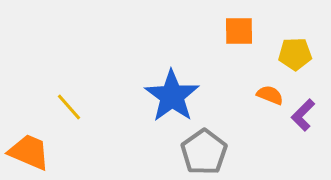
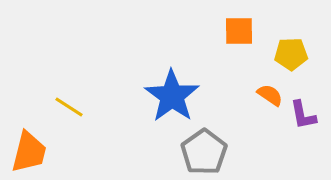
yellow pentagon: moved 4 px left
orange semicircle: rotated 12 degrees clockwise
yellow line: rotated 16 degrees counterclockwise
purple L-shape: rotated 56 degrees counterclockwise
orange trapezoid: rotated 81 degrees clockwise
